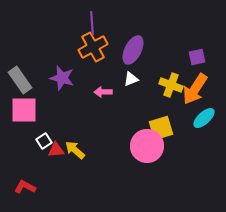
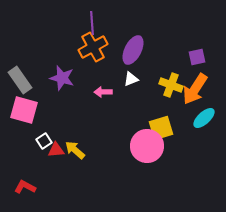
pink square: rotated 16 degrees clockwise
